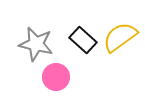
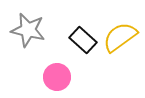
gray star: moved 8 px left, 14 px up
pink circle: moved 1 px right
